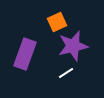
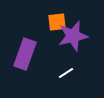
orange square: rotated 18 degrees clockwise
purple star: moved 10 px up
